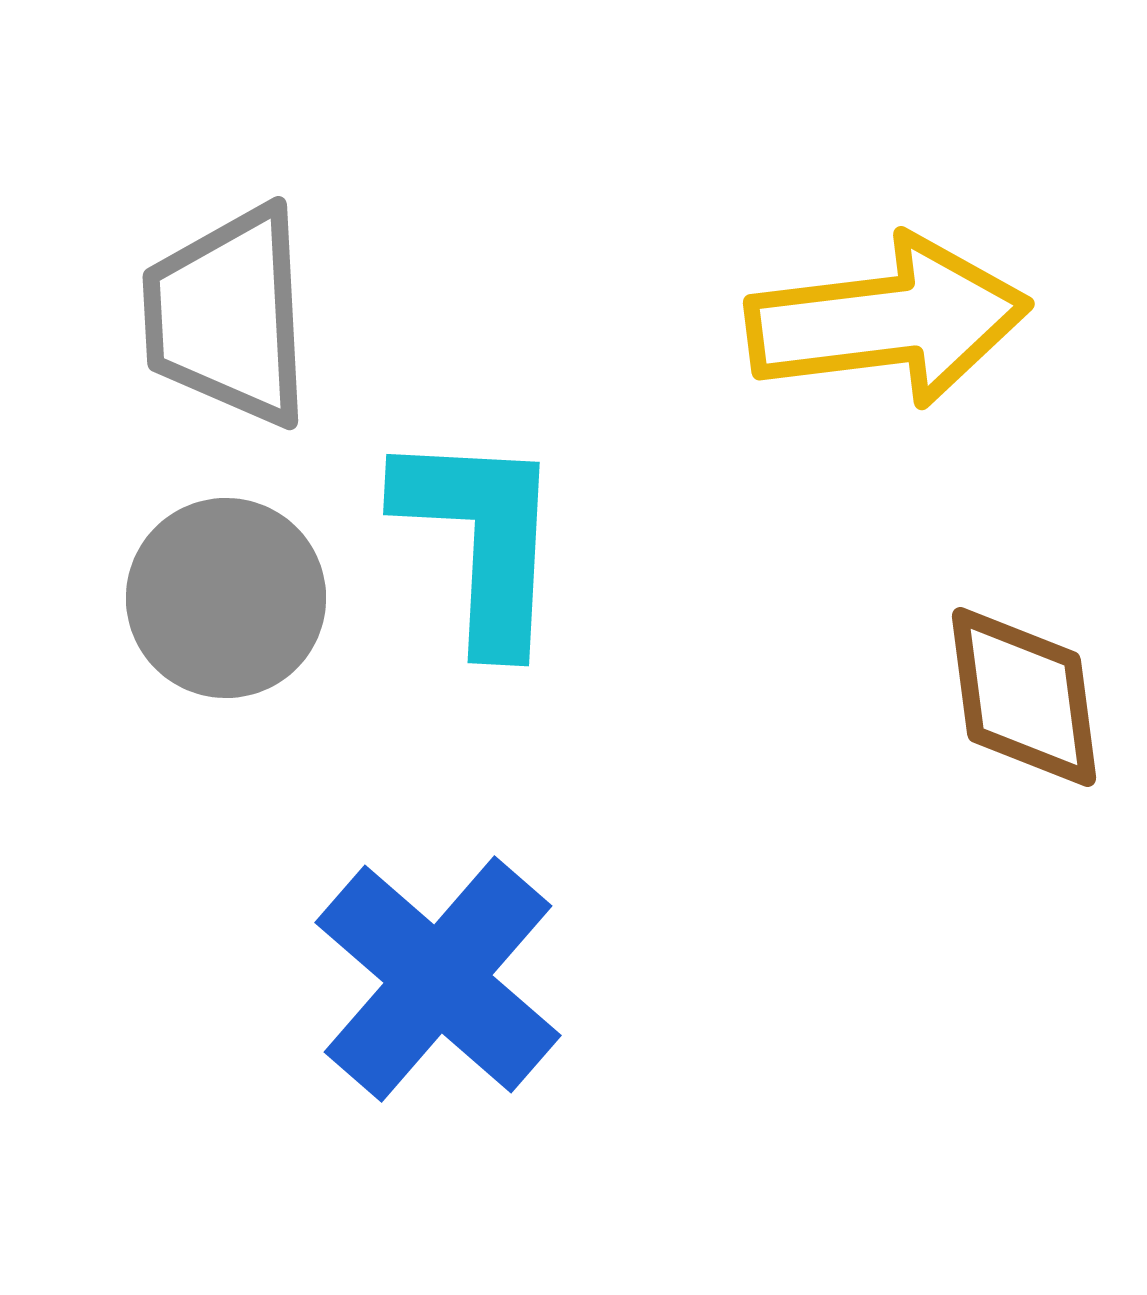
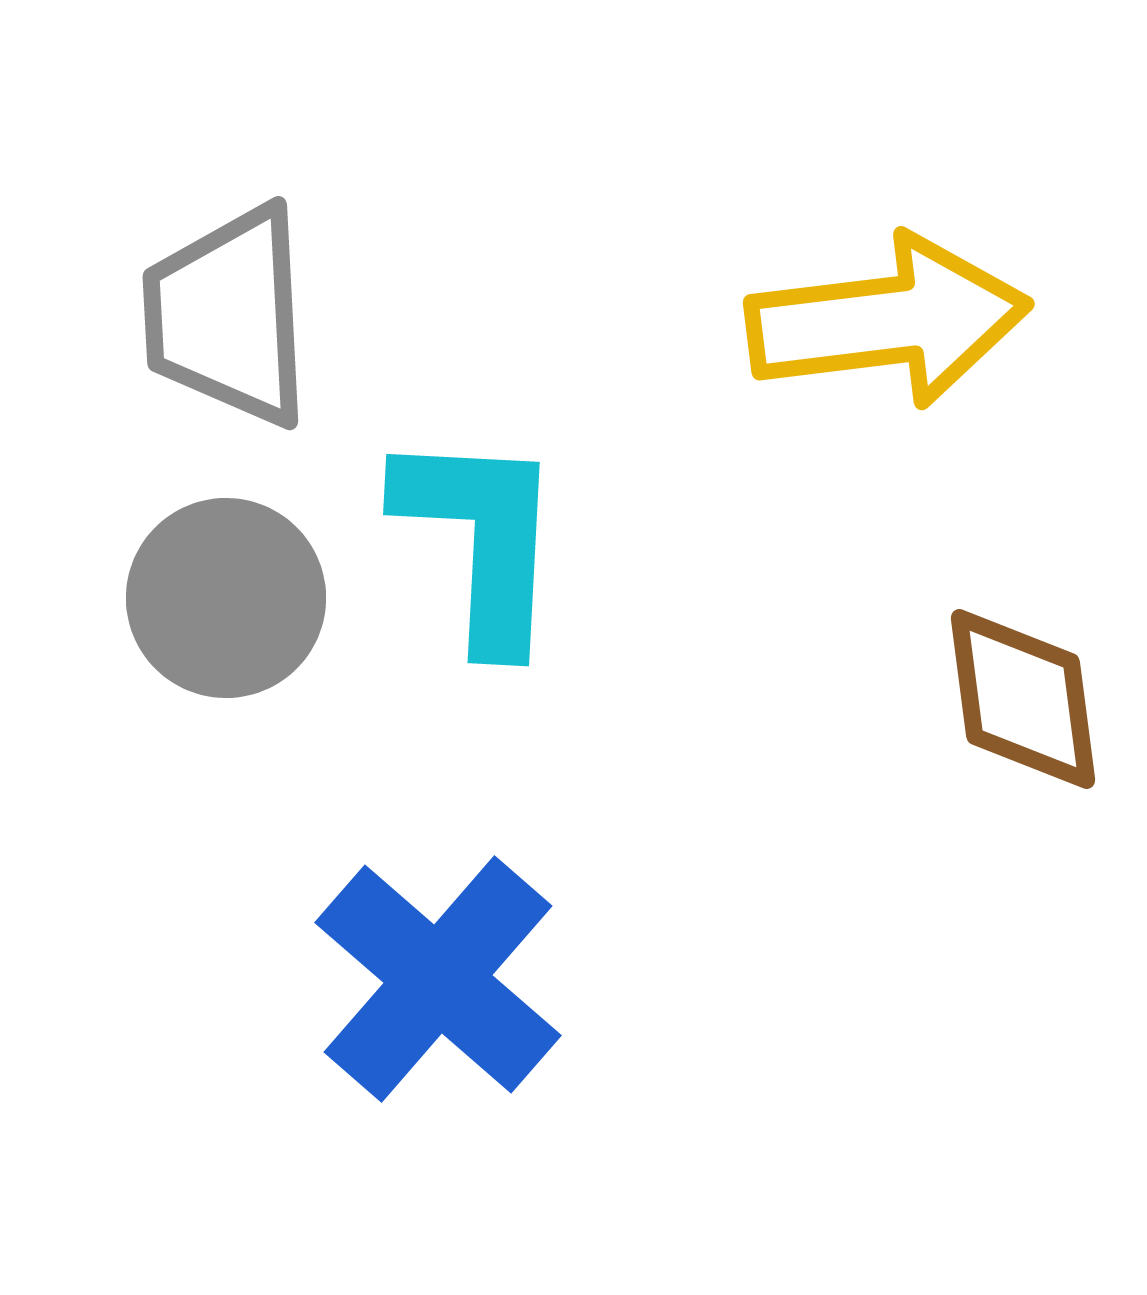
brown diamond: moved 1 px left, 2 px down
